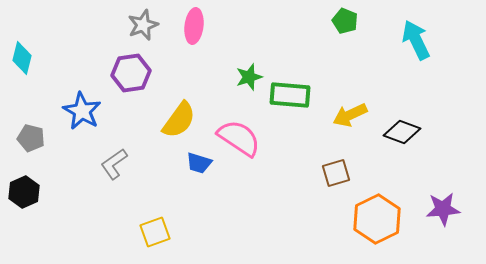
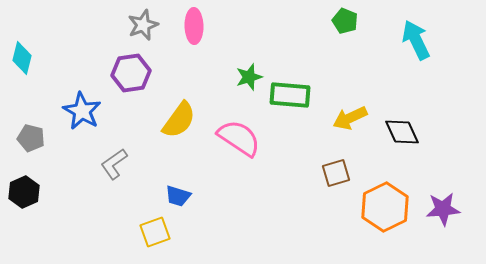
pink ellipse: rotated 8 degrees counterclockwise
yellow arrow: moved 3 px down
black diamond: rotated 45 degrees clockwise
blue trapezoid: moved 21 px left, 33 px down
orange hexagon: moved 8 px right, 12 px up
